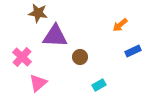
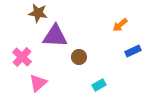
brown circle: moved 1 px left
